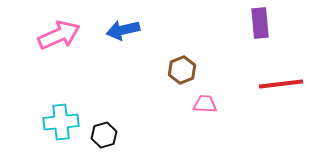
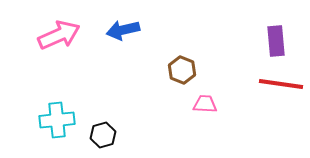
purple rectangle: moved 16 px right, 18 px down
brown hexagon: rotated 16 degrees counterclockwise
red line: rotated 15 degrees clockwise
cyan cross: moved 4 px left, 2 px up
black hexagon: moved 1 px left
